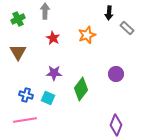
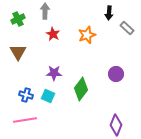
red star: moved 4 px up
cyan square: moved 2 px up
